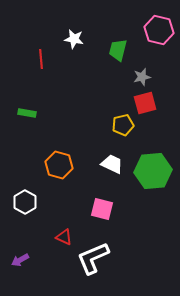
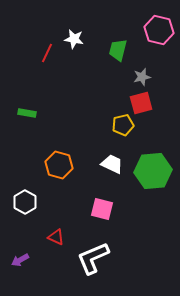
red line: moved 6 px right, 6 px up; rotated 30 degrees clockwise
red square: moved 4 px left
red triangle: moved 8 px left
